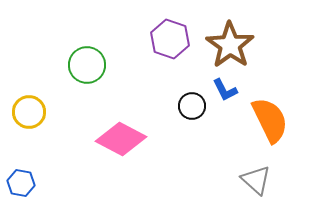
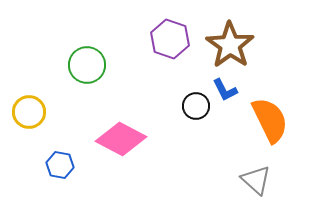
black circle: moved 4 px right
blue hexagon: moved 39 px right, 18 px up
